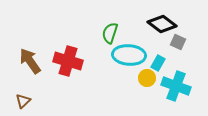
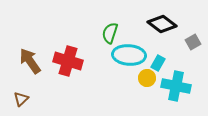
gray square: moved 15 px right; rotated 35 degrees clockwise
cyan cross: rotated 8 degrees counterclockwise
brown triangle: moved 2 px left, 2 px up
